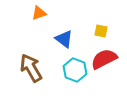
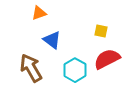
blue triangle: moved 12 px left, 1 px down
red semicircle: moved 3 px right
cyan hexagon: rotated 10 degrees clockwise
